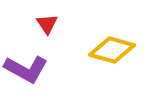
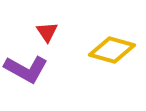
red triangle: moved 8 px down
